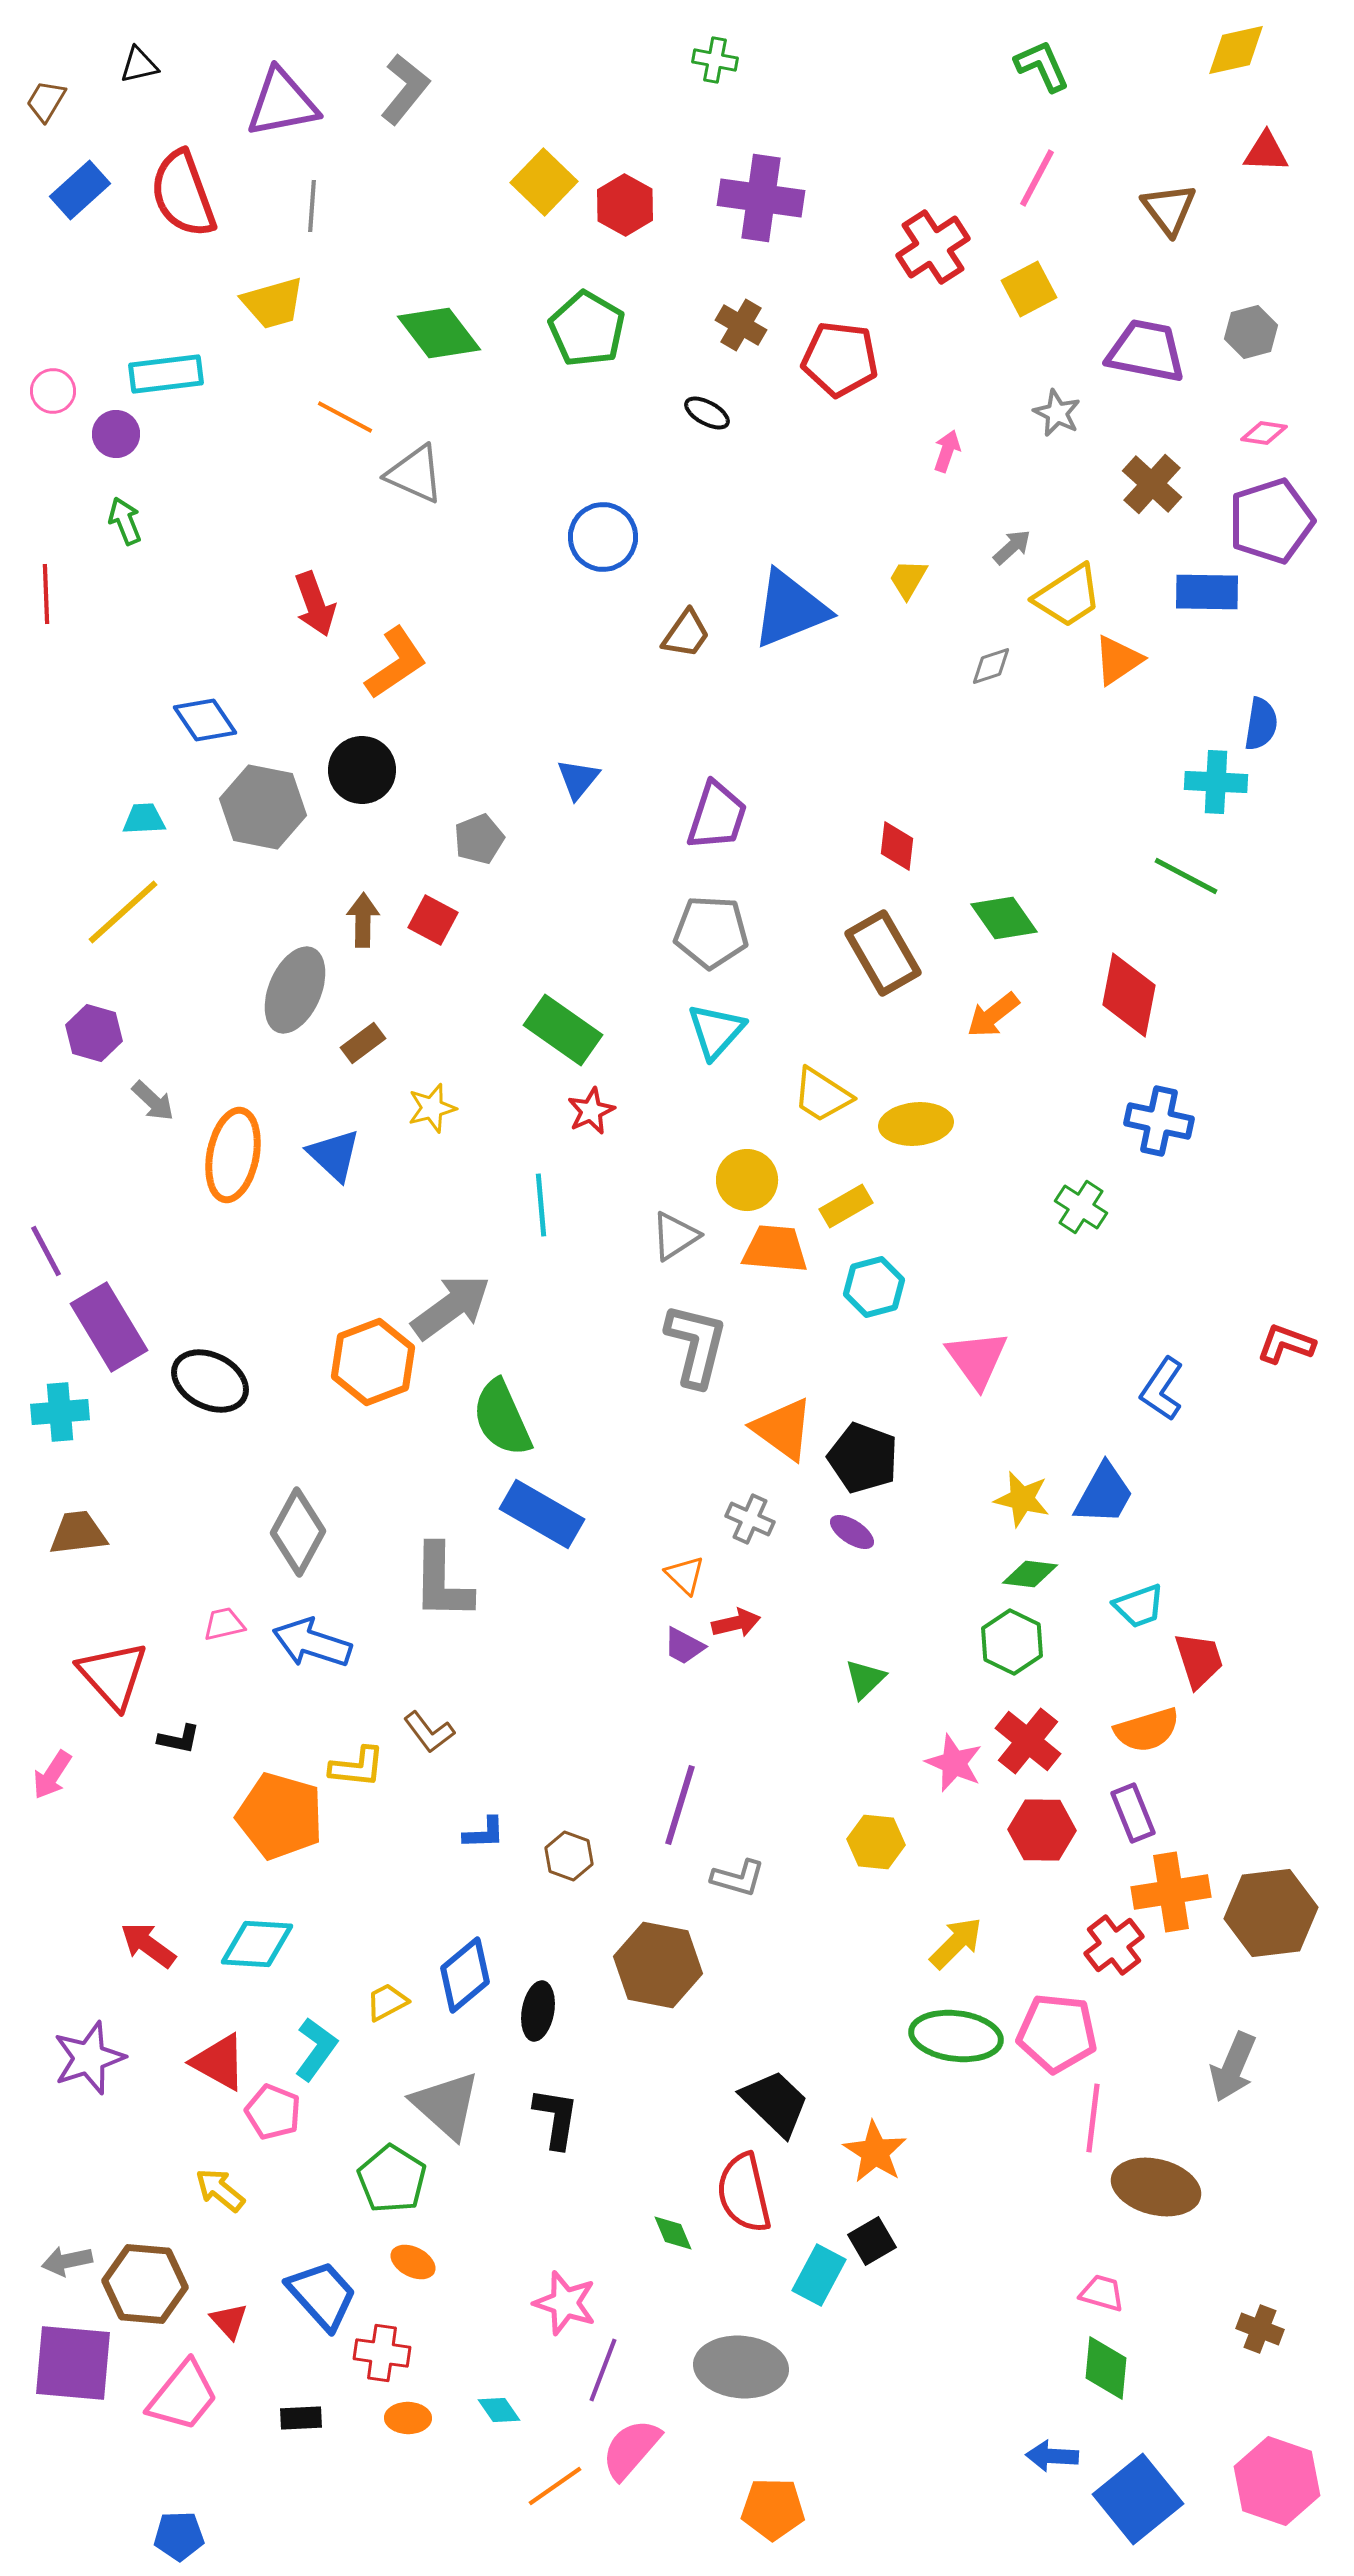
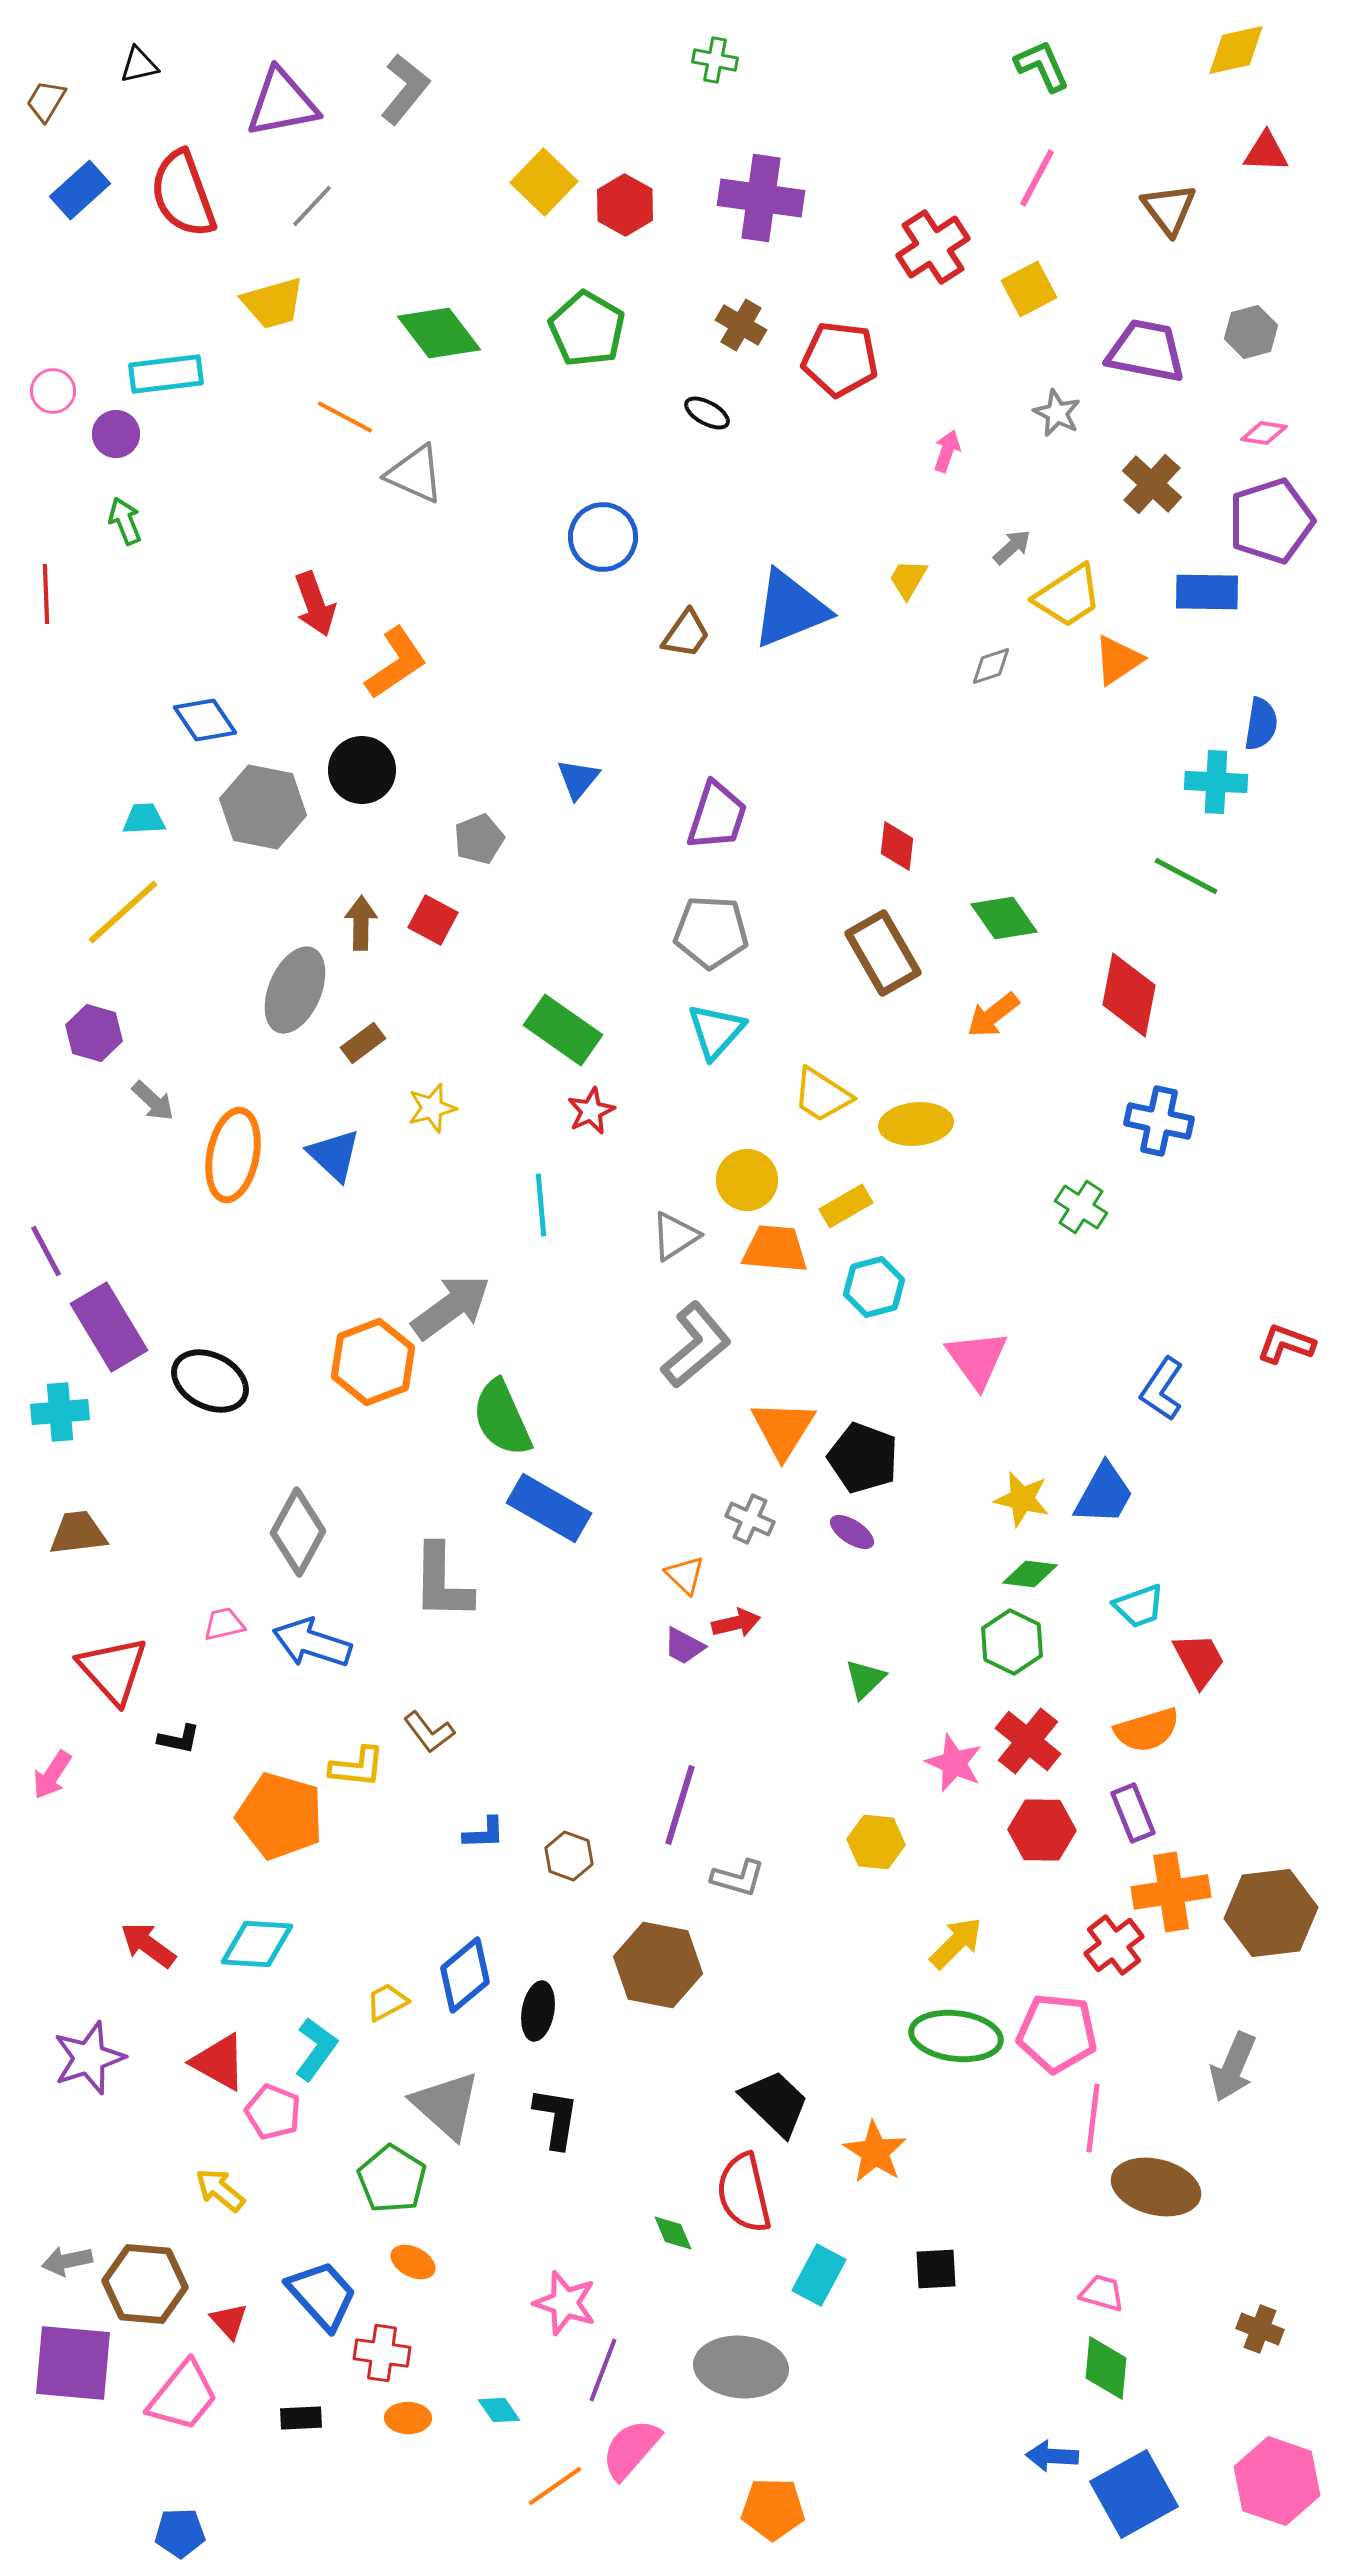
gray line at (312, 206): rotated 39 degrees clockwise
brown arrow at (363, 920): moved 2 px left, 3 px down
gray L-shape at (696, 1345): rotated 36 degrees clockwise
orange triangle at (783, 1429): rotated 26 degrees clockwise
blue rectangle at (542, 1514): moved 7 px right, 6 px up
red trapezoid at (1199, 1660): rotated 10 degrees counterclockwise
red triangle at (113, 1675): moved 5 px up
black square at (872, 2241): moved 64 px right, 28 px down; rotated 27 degrees clockwise
blue square at (1138, 2499): moved 4 px left, 5 px up; rotated 10 degrees clockwise
blue pentagon at (179, 2536): moved 1 px right, 3 px up
